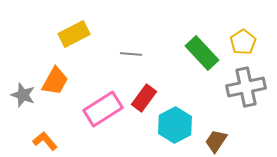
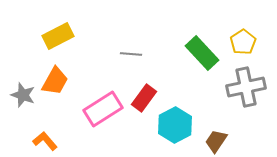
yellow rectangle: moved 16 px left, 2 px down
